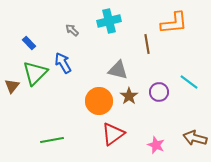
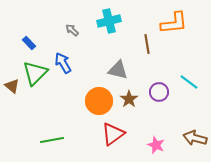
brown triangle: rotated 28 degrees counterclockwise
brown star: moved 3 px down
